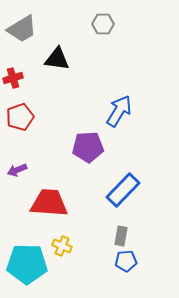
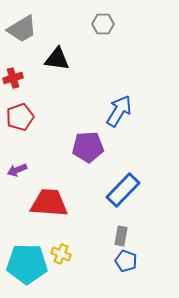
yellow cross: moved 1 px left, 8 px down
blue pentagon: rotated 25 degrees clockwise
